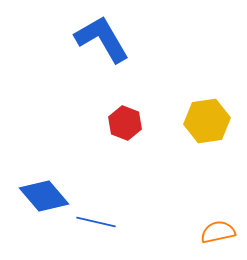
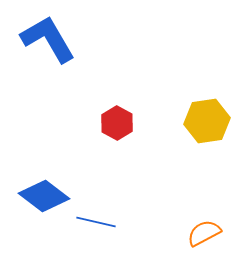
blue L-shape: moved 54 px left
red hexagon: moved 8 px left; rotated 8 degrees clockwise
blue diamond: rotated 12 degrees counterclockwise
orange semicircle: moved 14 px left, 1 px down; rotated 16 degrees counterclockwise
